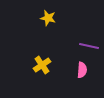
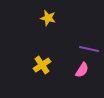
purple line: moved 3 px down
pink semicircle: rotated 28 degrees clockwise
